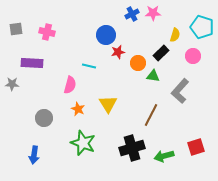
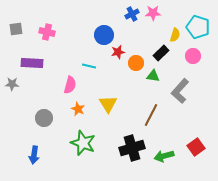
cyan pentagon: moved 4 px left
blue circle: moved 2 px left
orange circle: moved 2 px left
red square: rotated 18 degrees counterclockwise
